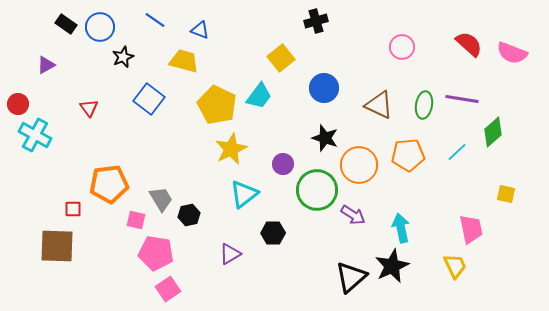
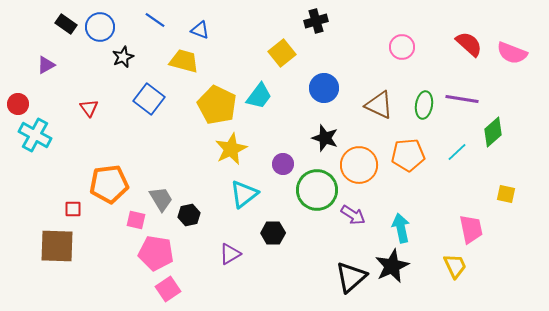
yellow square at (281, 58): moved 1 px right, 5 px up
